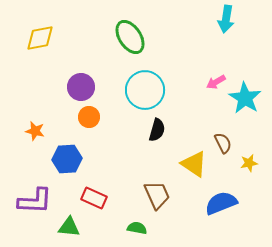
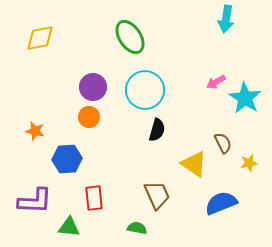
purple circle: moved 12 px right
red rectangle: rotated 60 degrees clockwise
